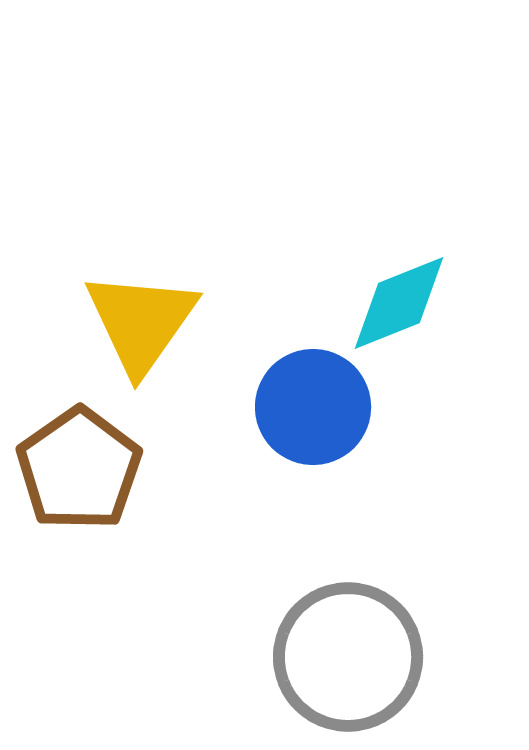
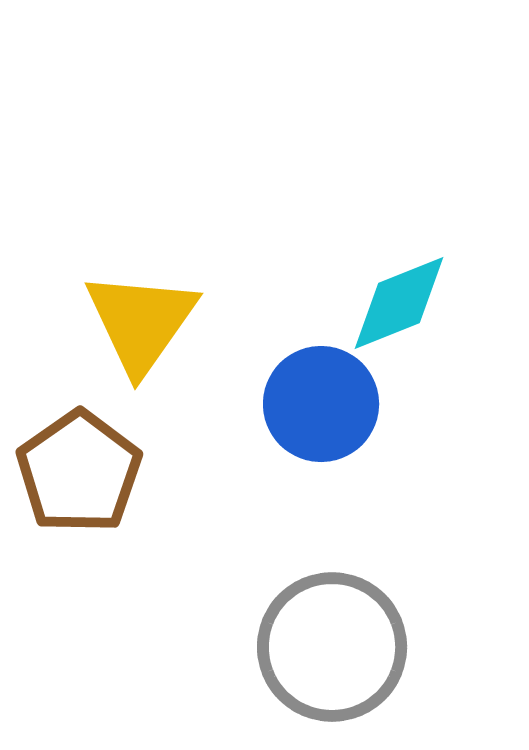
blue circle: moved 8 px right, 3 px up
brown pentagon: moved 3 px down
gray circle: moved 16 px left, 10 px up
